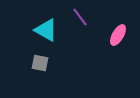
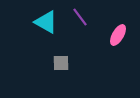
cyan triangle: moved 8 px up
gray square: moved 21 px right; rotated 12 degrees counterclockwise
